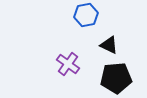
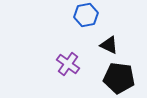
black pentagon: moved 3 px right; rotated 12 degrees clockwise
